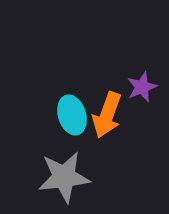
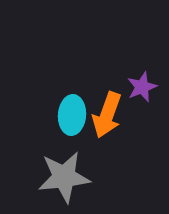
cyan ellipse: rotated 21 degrees clockwise
